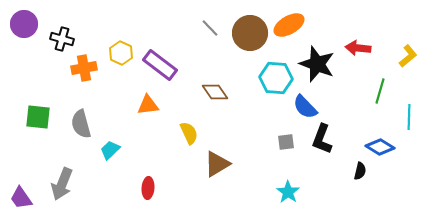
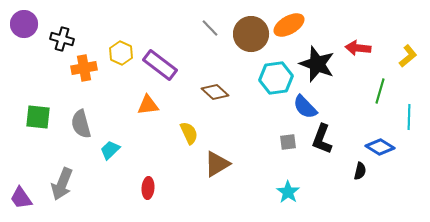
brown circle: moved 1 px right, 1 px down
cyan hexagon: rotated 12 degrees counterclockwise
brown diamond: rotated 12 degrees counterclockwise
gray square: moved 2 px right
